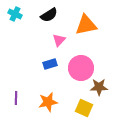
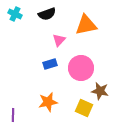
black semicircle: moved 2 px left, 1 px up; rotated 12 degrees clockwise
brown star: moved 1 px right, 4 px down; rotated 12 degrees clockwise
purple line: moved 3 px left, 17 px down
